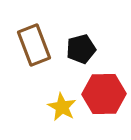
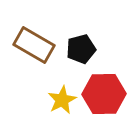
brown rectangle: rotated 39 degrees counterclockwise
yellow star: moved 7 px up; rotated 16 degrees clockwise
